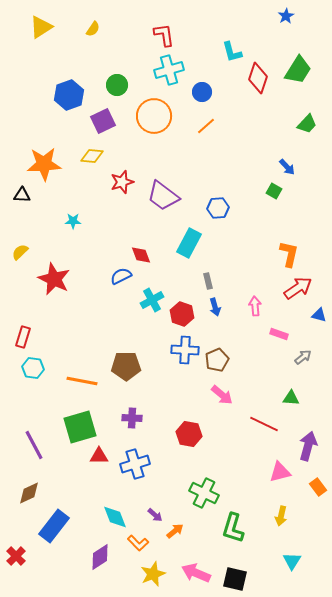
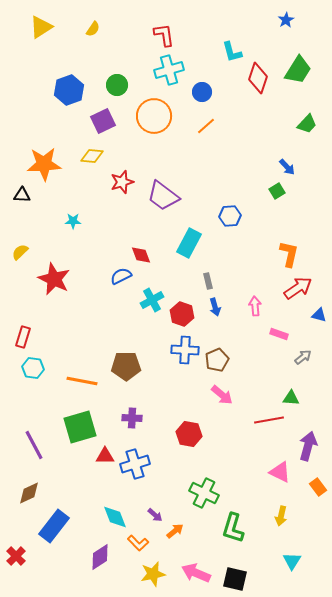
blue star at (286, 16): moved 4 px down
blue hexagon at (69, 95): moved 5 px up
green square at (274, 191): moved 3 px right; rotated 28 degrees clockwise
blue hexagon at (218, 208): moved 12 px right, 8 px down
red line at (264, 424): moved 5 px right, 4 px up; rotated 36 degrees counterclockwise
red triangle at (99, 456): moved 6 px right
pink triangle at (280, 472): rotated 40 degrees clockwise
yellow star at (153, 574): rotated 10 degrees clockwise
